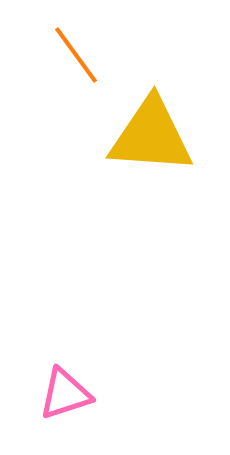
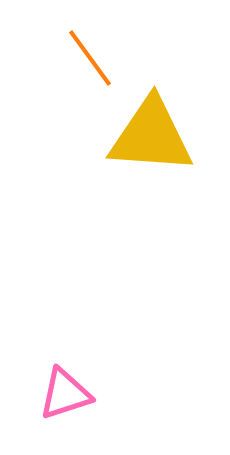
orange line: moved 14 px right, 3 px down
